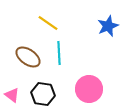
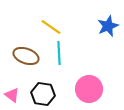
yellow line: moved 3 px right, 4 px down
brown ellipse: moved 2 px left, 1 px up; rotated 15 degrees counterclockwise
